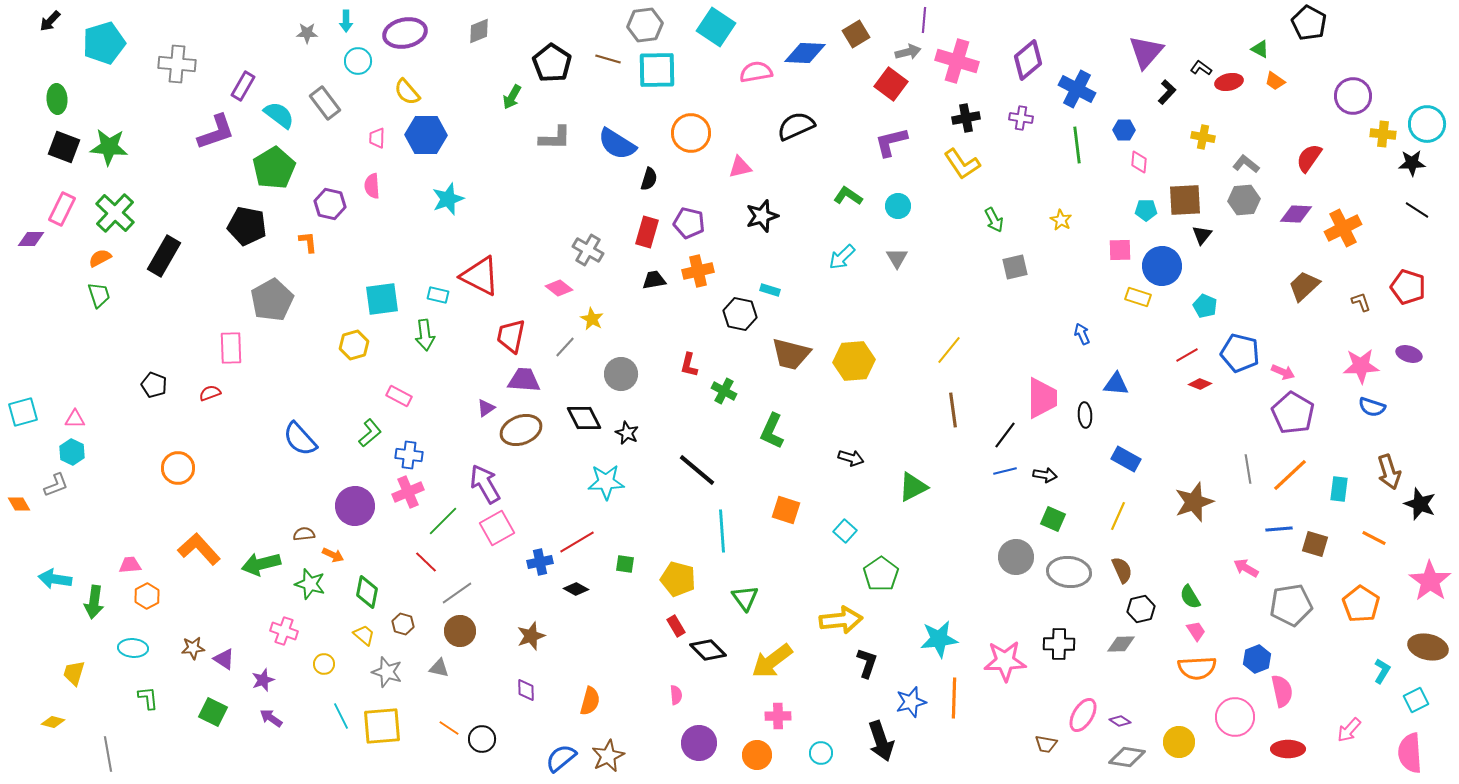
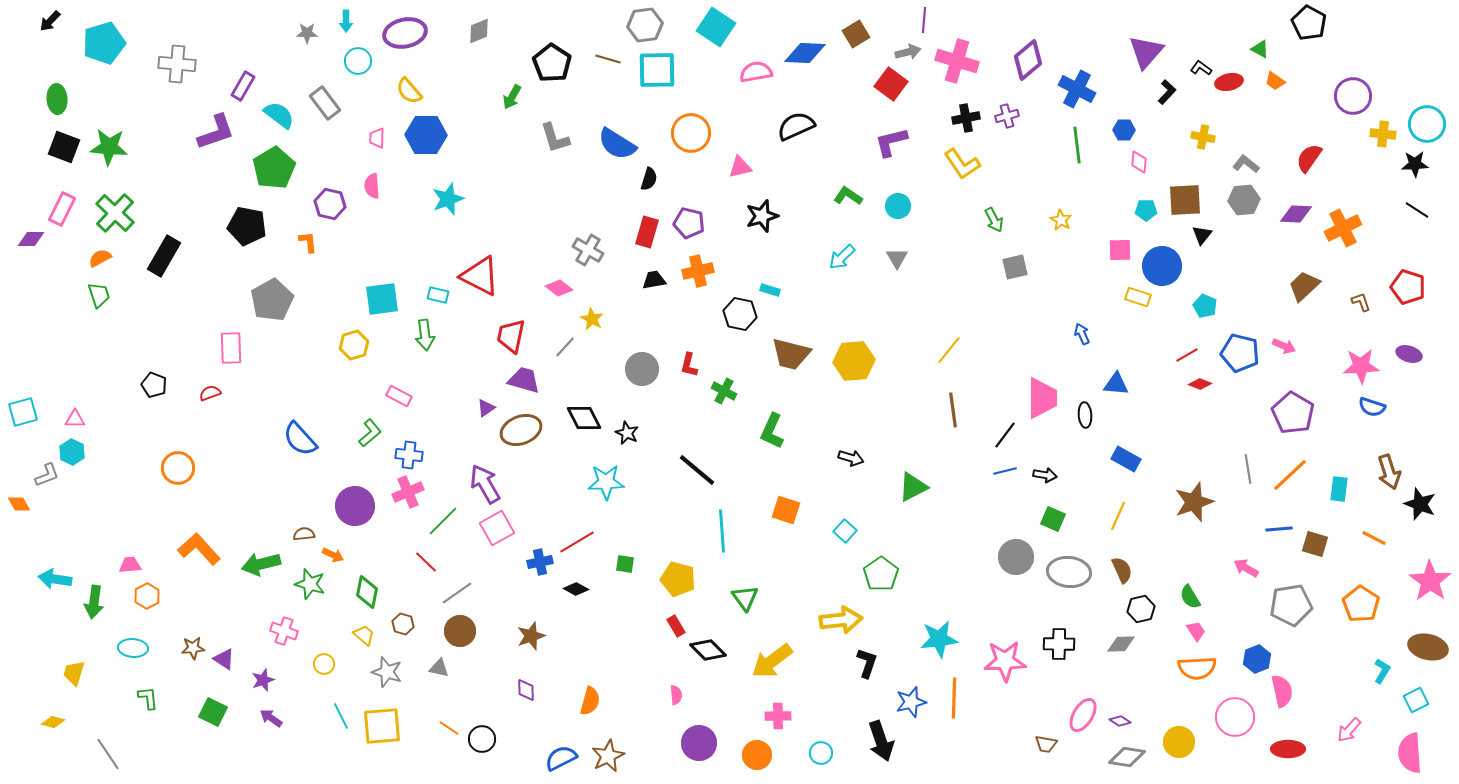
yellow semicircle at (407, 92): moved 2 px right, 1 px up
purple cross at (1021, 118): moved 14 px left, 2 px up; rotated 25 degrees counterclockwise
gray L-shape at (555, 138): rotated 72 degrees clockwise
black star at (1412, 163): moved 3 px right, 1 px down
pink arrow at (1283, 372): moved 1 px right, 26 px up
gray circle at (621, 374): moved 21 px right, 5 px up
purple trapezoid at (524, 380): rotated 12 degrees clockwise
gray L-shape at (56, 485): moved 9 px left, 10 px up
gray line at (108, 754): rotated 24 degrees counterclockwise
blue semicircle at (561, 758): rotated 12 degrees clockwise
